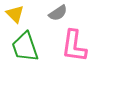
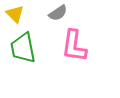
green trapezoid: moved 2 px left, 1 px down; rotated 8 degrees clockwise
